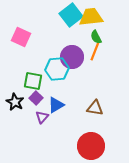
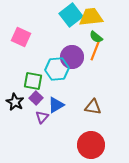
green semicircle: rotated 24 degrees counterclockwise
brown triangle: moved 2 px left, 1 px up
red circle: moved 1 px up
